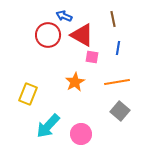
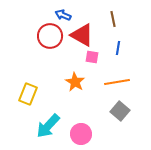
blue arrow: moved 1 px left, 1 px up
red circle: moved 2 px right, 1 px down
orange star: rotated 12 degrees counterclockwise
